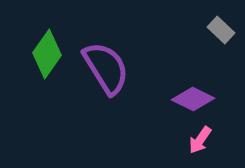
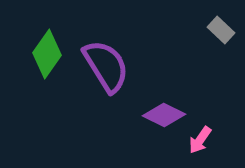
purple semicircle: moved 2 px up
purple diamond: moved 29 px left, 16 px down
